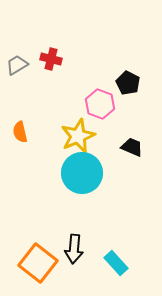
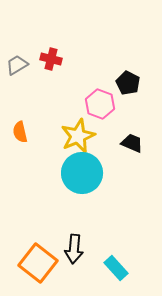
black trapezoid: moved 4 px up
cyan rectangle: moved 5 px down
